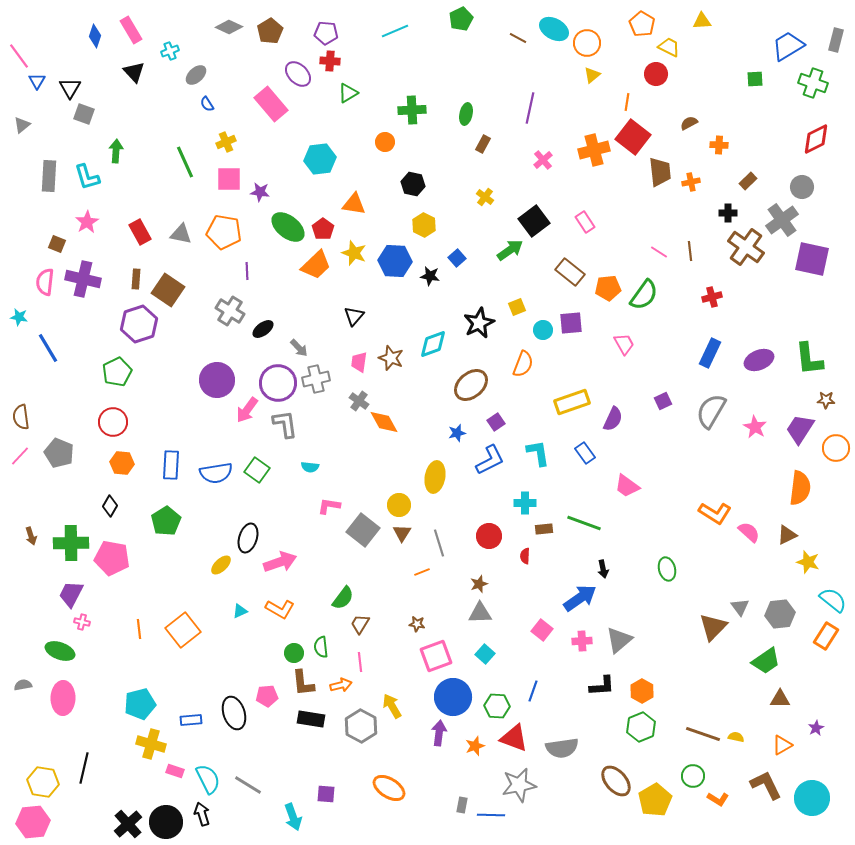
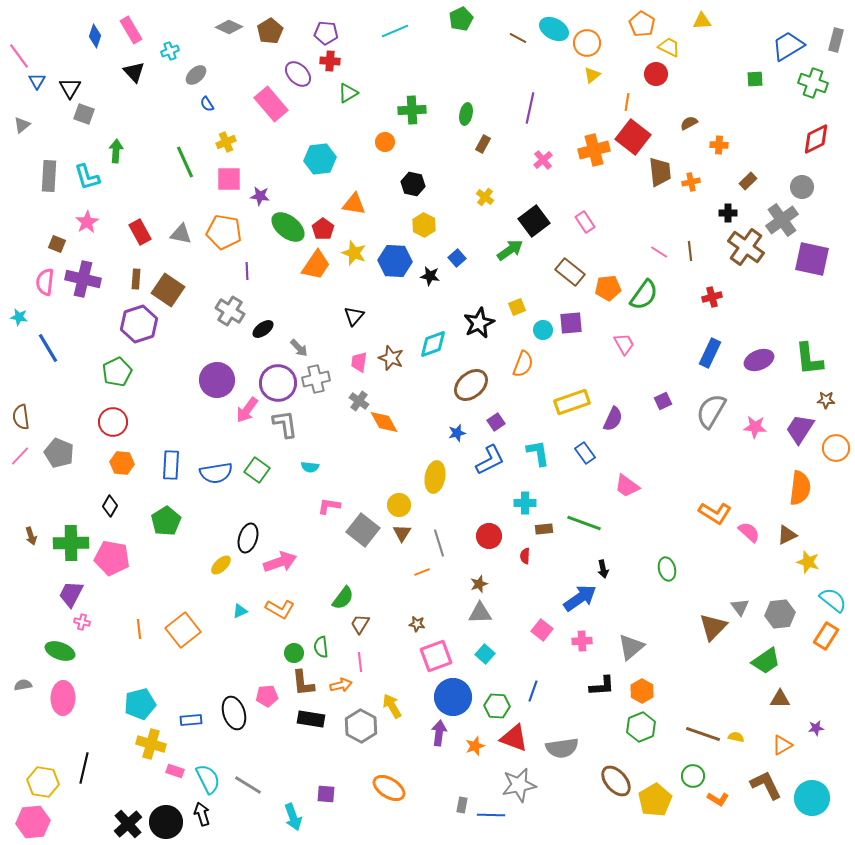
purple star at (260, 192): moved 4 px down
orange trapezoid at (316, 265): rotated 12 degrees counterclockwise
pink star at (755, 427): rotated 25 degrees counterclockwise
gray triangle at (619, 640): moved 12 px right, 7 px down
purple star at (816, 728): rotated 21 degrees clockwise
